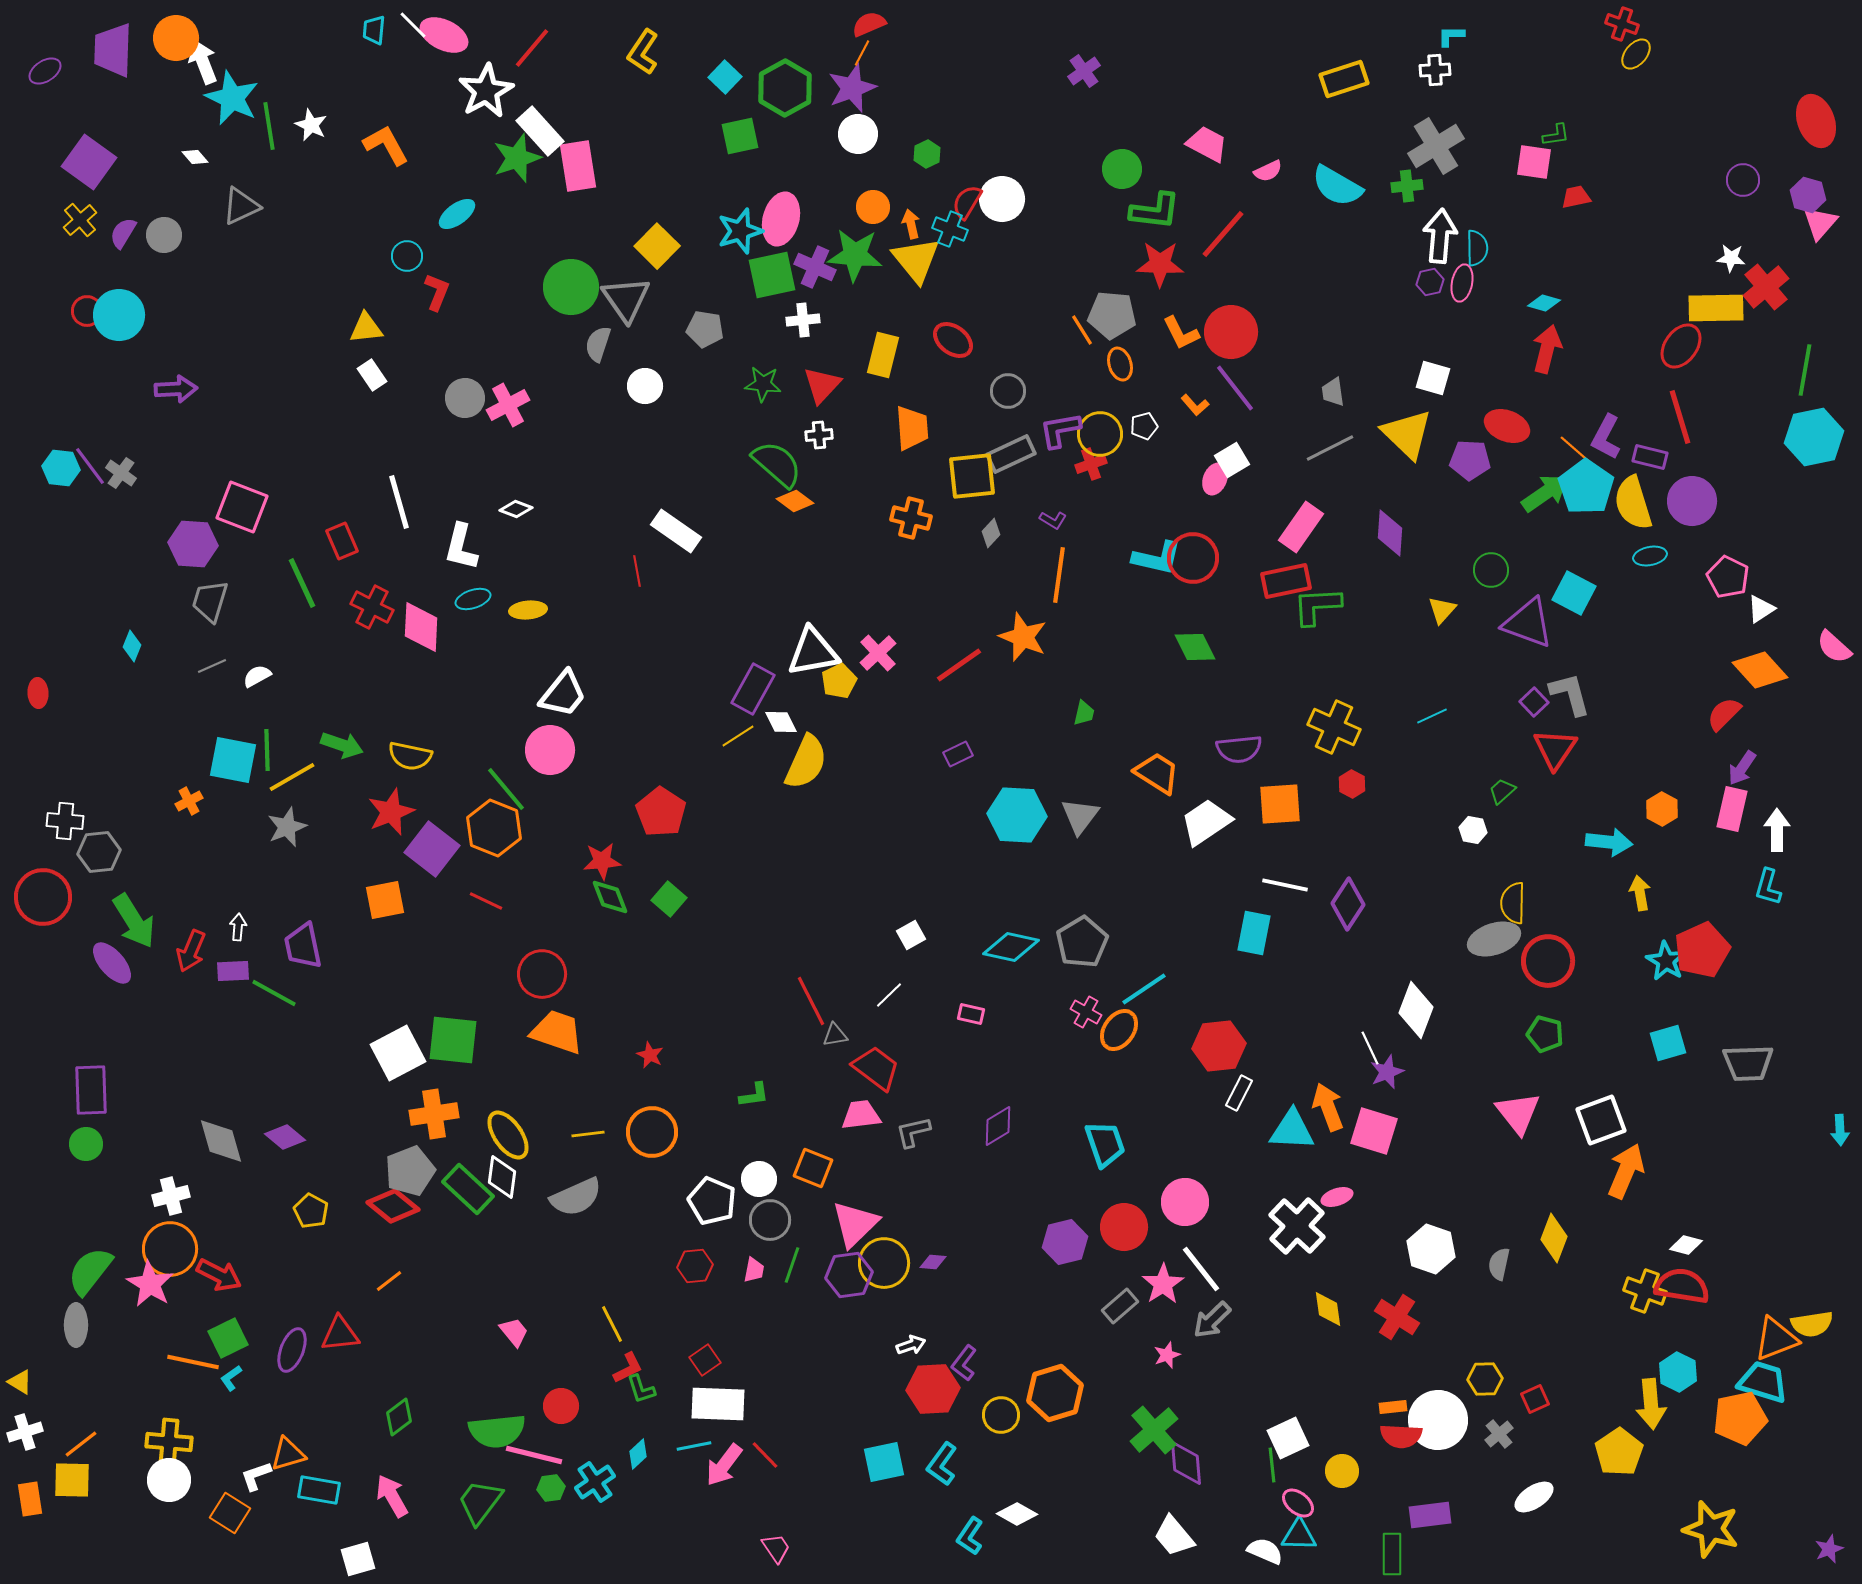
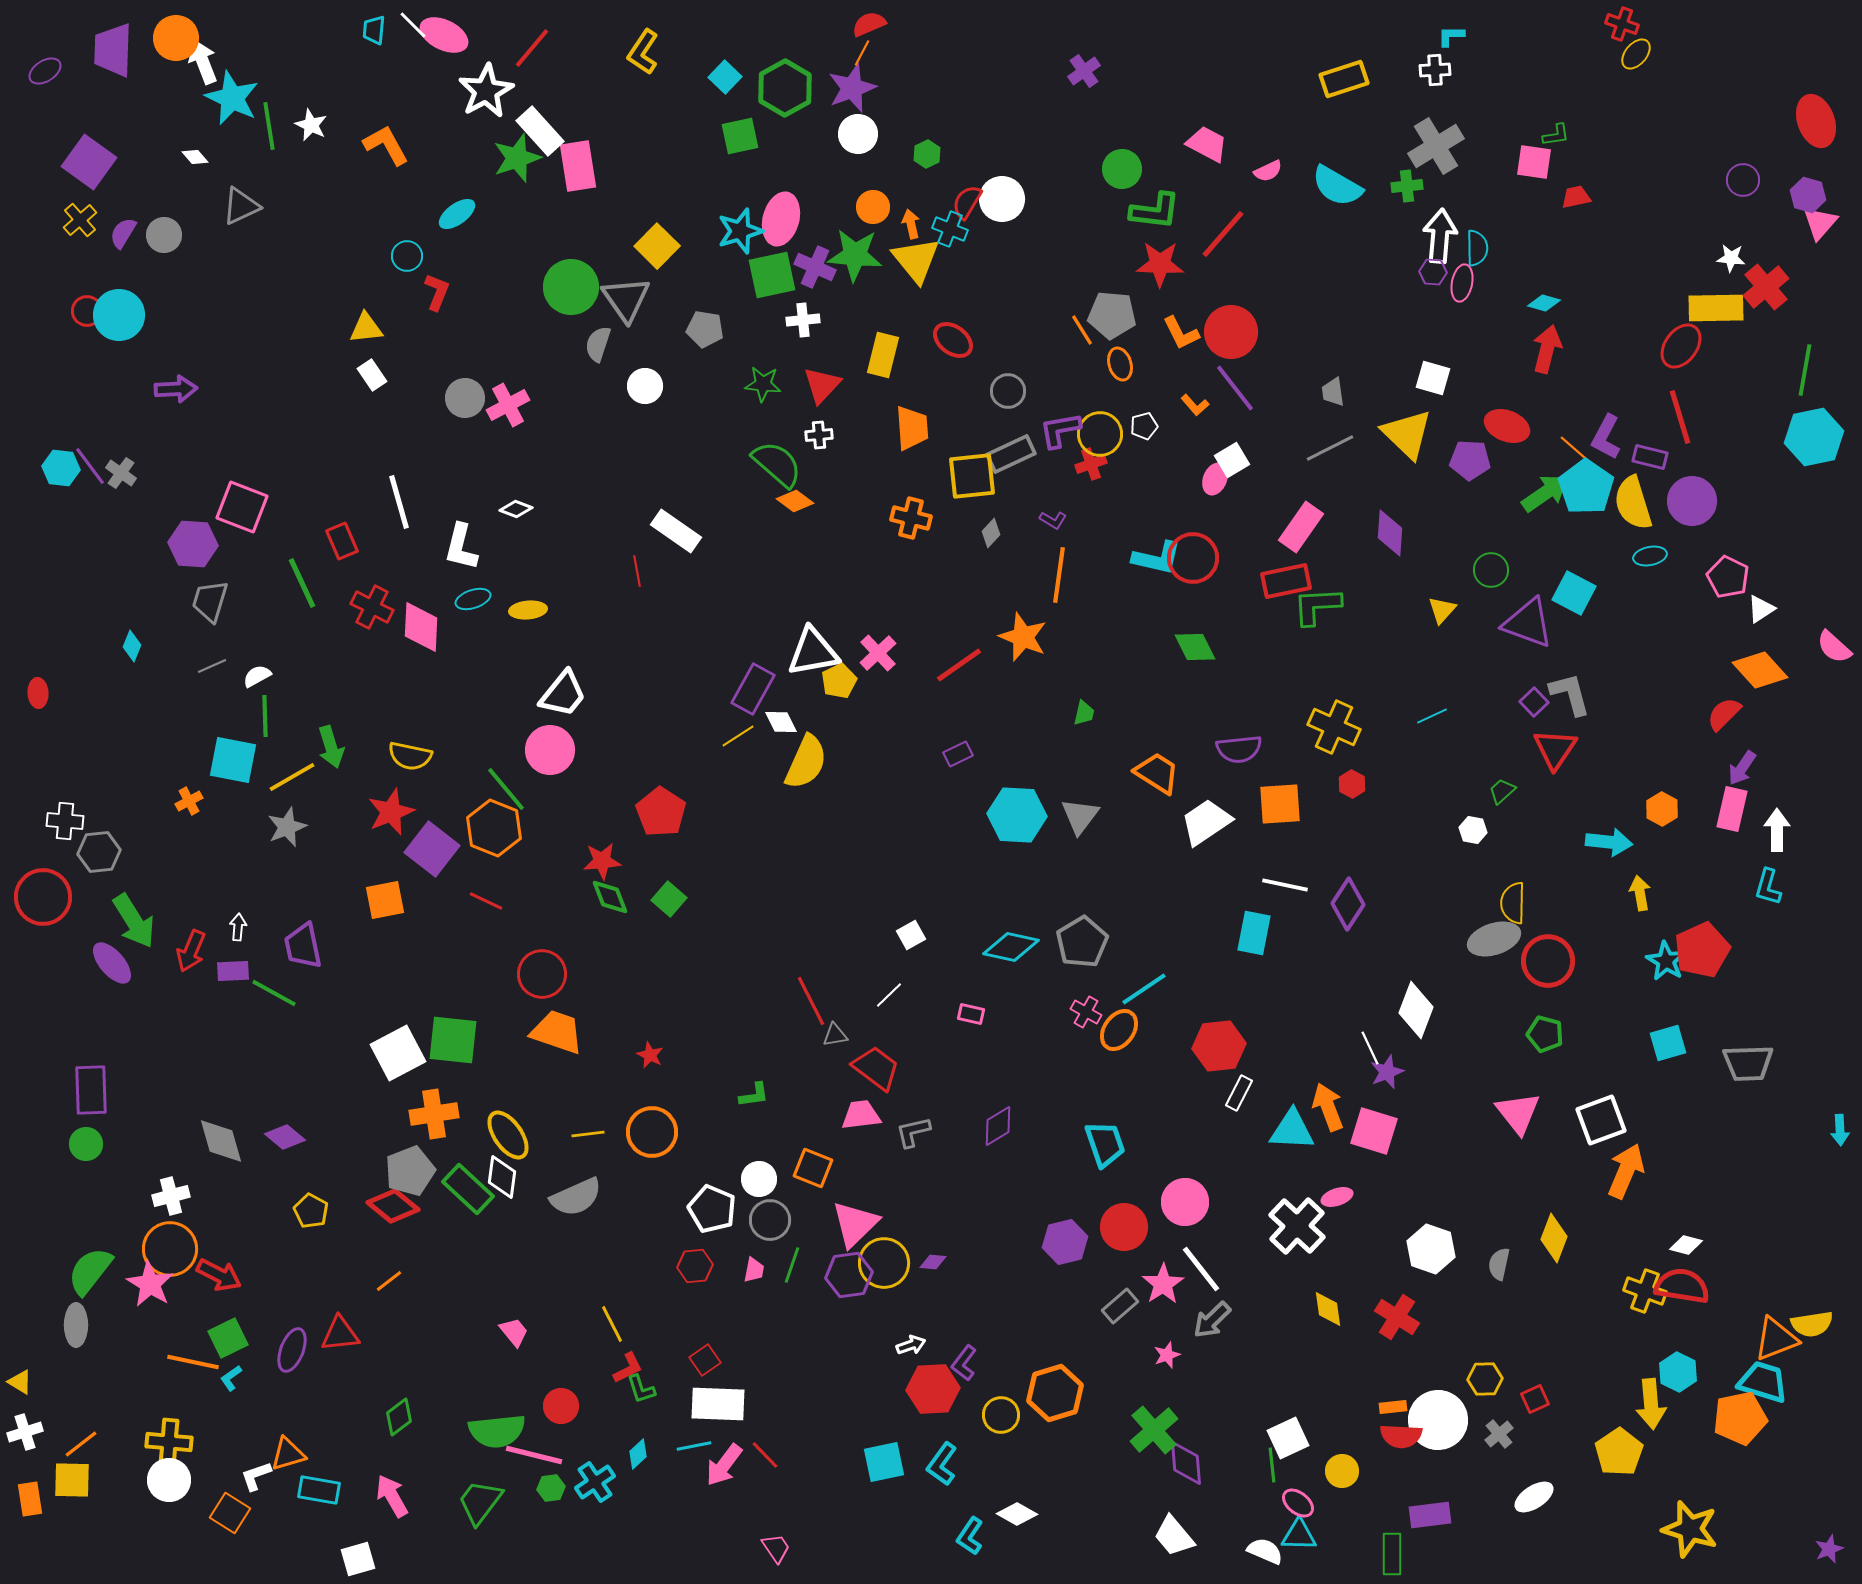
purple hexagon at (1430, 282): moved 3 px right, 10 px up; rotated 16 degrees clockwise
green arrow at (342, 745): moved 11 px left, 2 px down; rotated 54 degrees clockwise
green line at (267, 750): moved 2 px left, 34 px up
white pentagon at (712, 1201): moved 8 px down
yellow star at (1711, 1529): moved 21 px left
